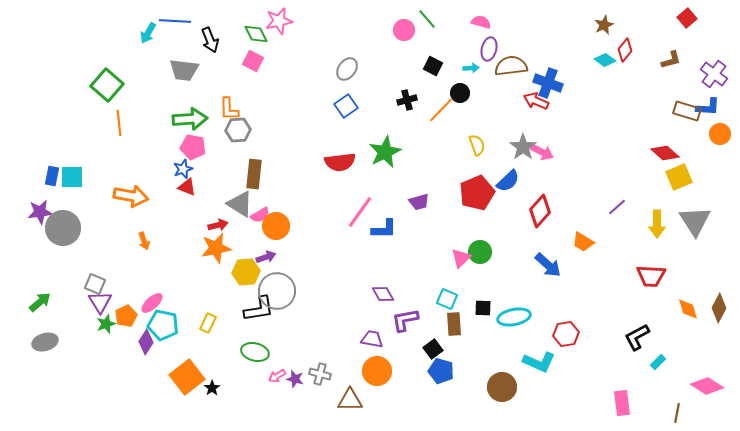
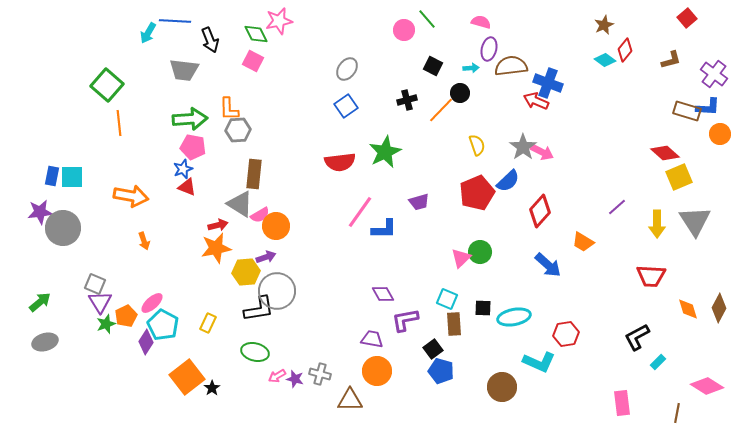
cyan pentagon at (163, 325): rotated 16 degrees clockwise
